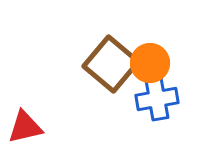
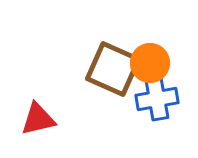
brown square: moved 2 px right, 5 px down; rotated 16 degrees counterclockwise
red triangle: moved 13 px right, 8 px up
